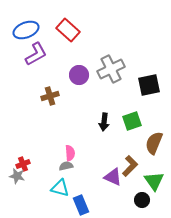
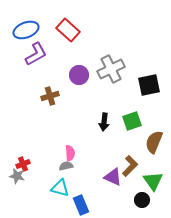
brown semicircle: moved 1 px up
green triangle: moved 1 px left
